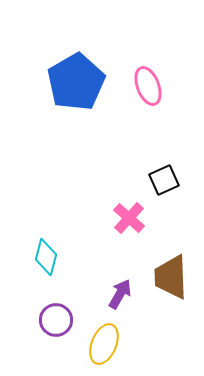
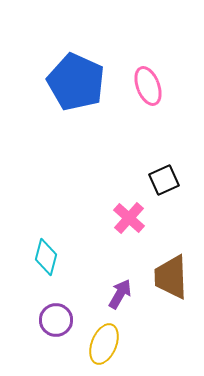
blue pentagon: rotated 18 degrees counterclockwise
